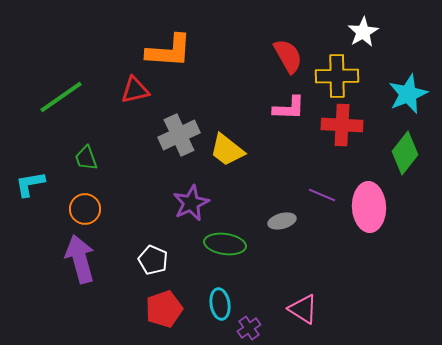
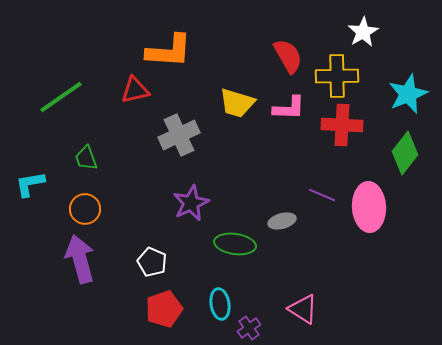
yellow trapezoid: moved 10 px right, 47 px up; rotated 21 degrees counterclockwise
green ellipse: moved 10 px right
white pentagon: moved 1 px left, 2 px down
